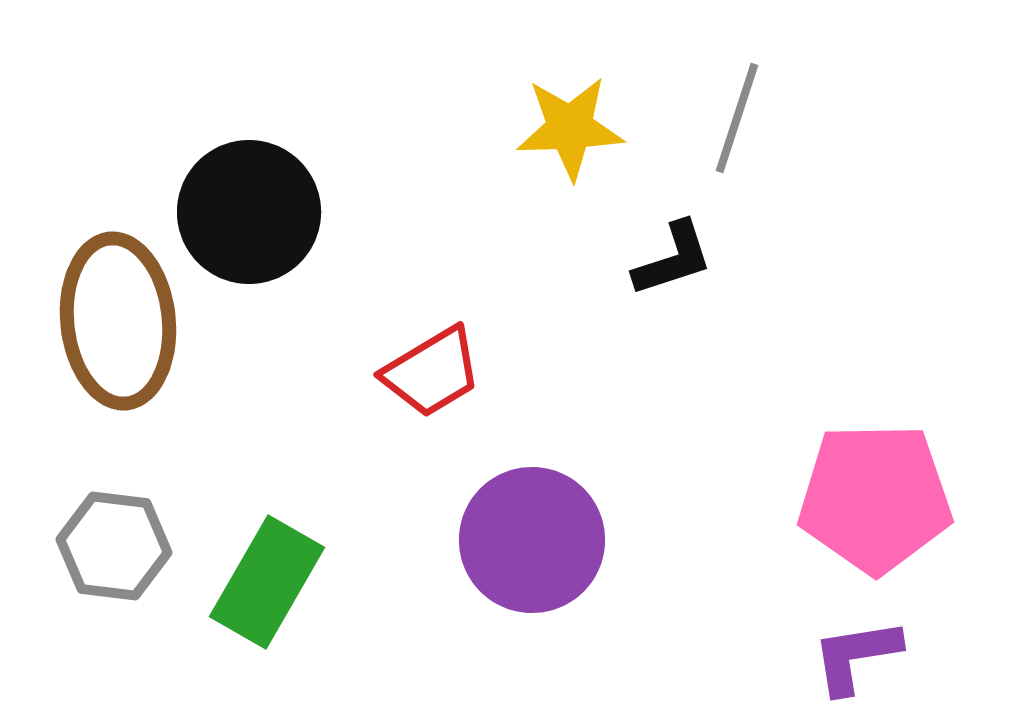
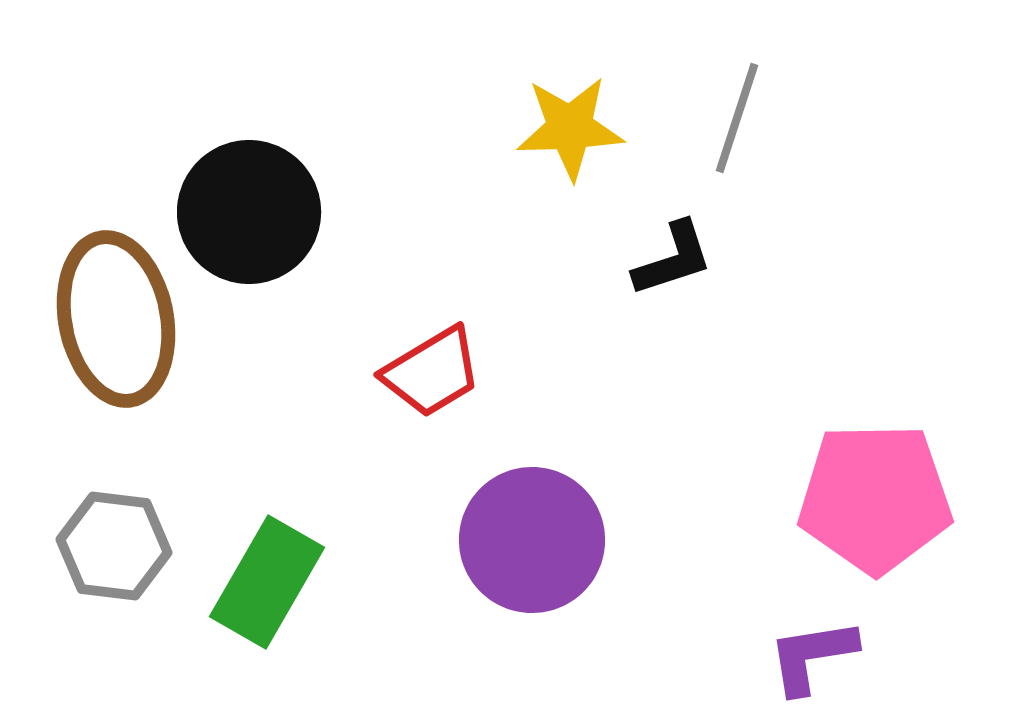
brown ellipse: moved 2 px left, 2 px up; rotated 5 degrees counterclockwise
purple L-shape: moved 44 px left
